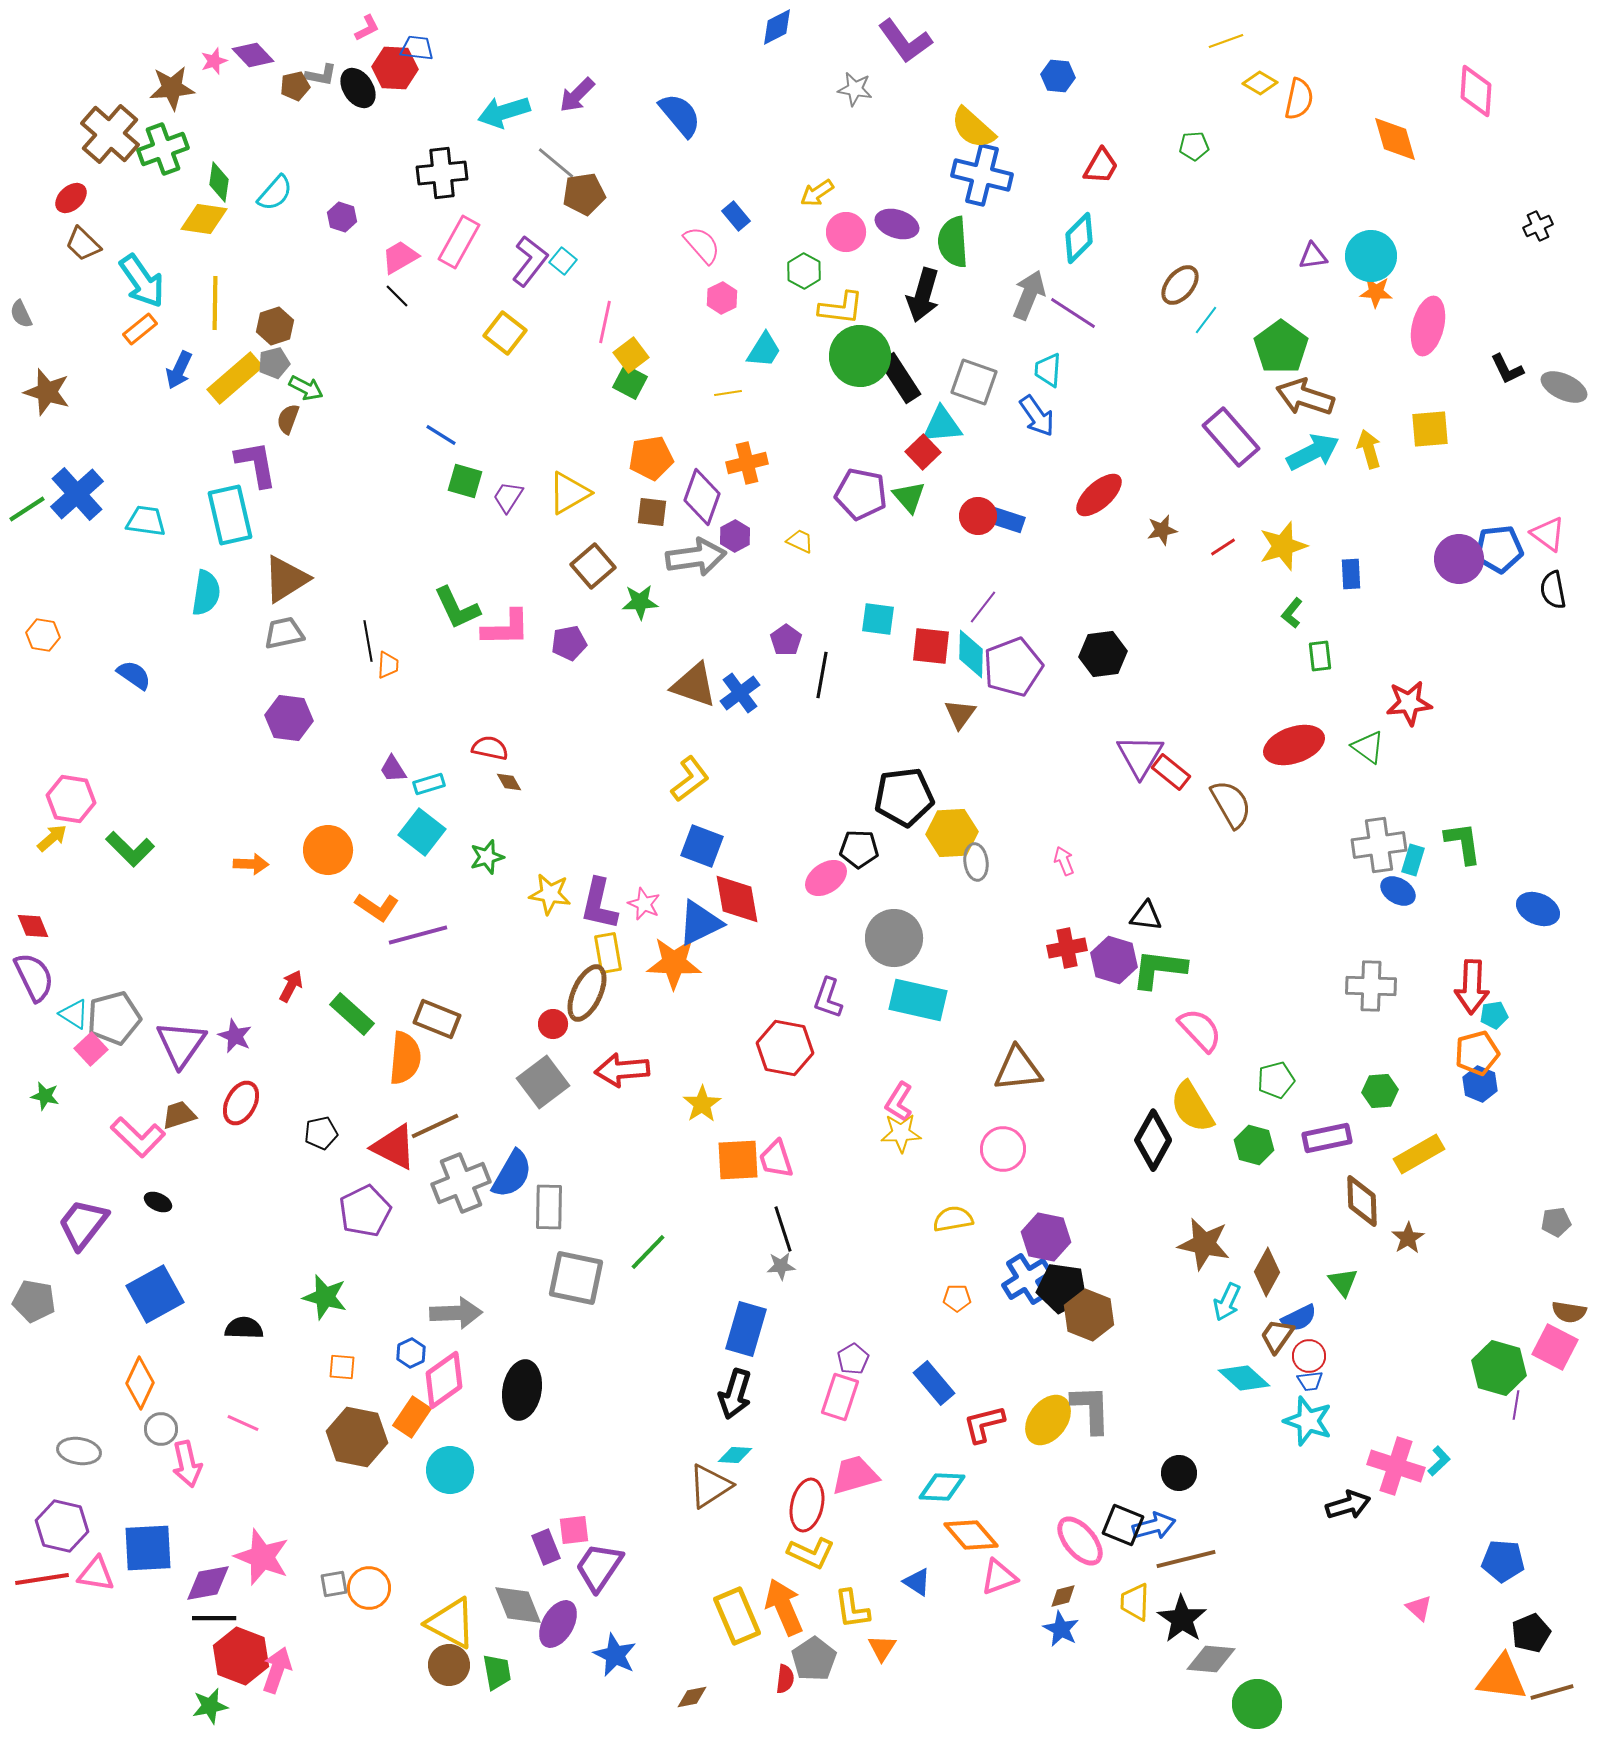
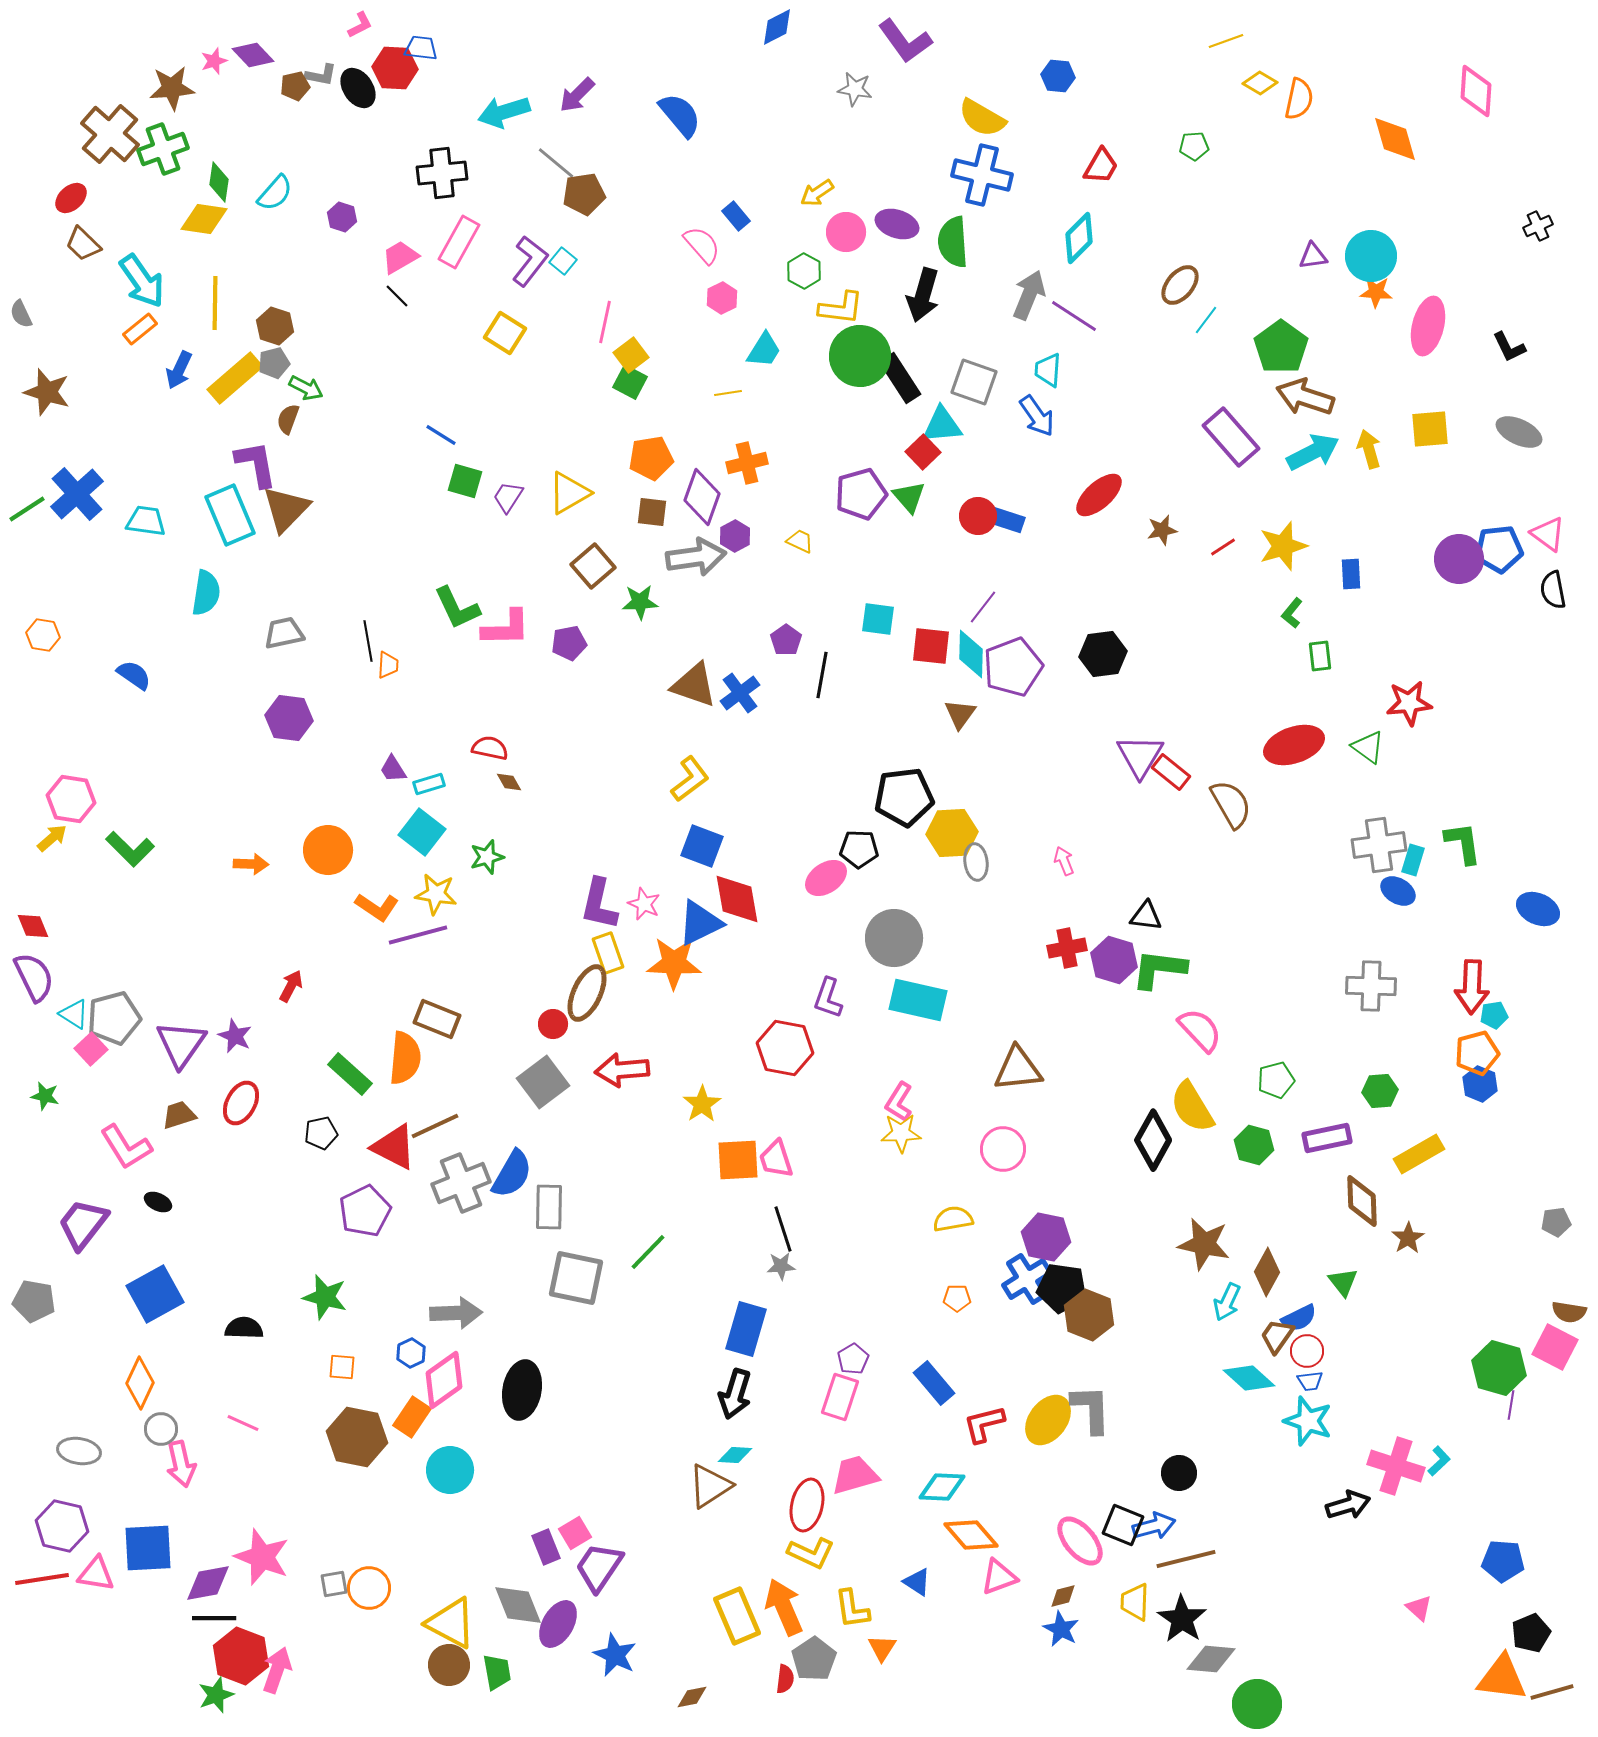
pink L-shape at (367, 28): moved 7 px left, 3 px up
blue trapezoid at (417, 48): moved 4 px right
yellow semicircle at (973, 128): moved 9 px right, 10 px up; rotated 12 degrees counterclockwise
purple line at (1073, 313): moved 1 px right, 3 px down
brown hexagon at (275, 326): rotated 24 degrees counterclockwise
yellow square at (505, 333): rotated 6 degrees counterclockwise
black L-shape at (1507, 369): moved 2 px right, 22 px up
gray ellipse at (1564, 387): moved 45 px left, 45 px down
purple pentagon at (861, 494): rotated 27 degrees counterclockwise
cyan rectangle at (230, 515): rotated 10 degrees counterclockwise
brown triangle at (286, 579): moved 70 px up; rotated 14 degrees counterclockwise
yellow star at (550, 894): moved 114 px left
yellow rectangle at (608, 953): rotated 9 degrees counterclockwise
green rectangle at (352, 1014): moved 2 px left, 60 px down
pink L-shape at (138, 1137): moved 12 px left, 10 px down; rotated 14 degrees clockwise
red circle at (1309, 1356): moved 2 px left, 5 px up
cyan diamond at (1244, 1378): moved 5 px right
purple line at (1516, 1405): moved 5 px left
pink arrow at (187, 1464): moved 6 px left
pink square at (574, 1530): moved 1 px right, 3 px down; rotated 24 degrees counterclockwise
green star at (210, 1706): moved 6 px right, 11 px up; rotated 9 degrees counterclockwise
